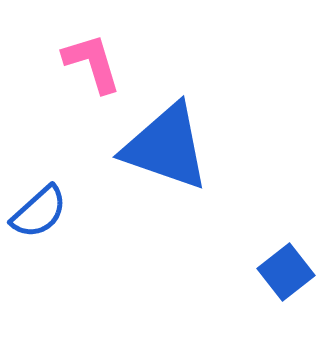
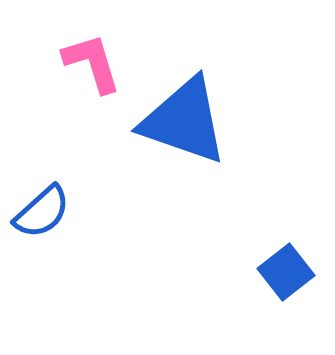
blue triangle: moved 18 px right, 26 px up
blue semicircle: moved 3 px right
